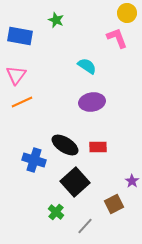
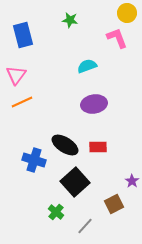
green star: moved 14 px right; rotated 14 degrees counterclockwise
blue rectangle: moved 3 px right, 1 px up; rotated 65 degrees clockwise
cyan semicircle: rotated 54 degrees counterclockwise
purple ellipse: moved 2 px right, 2 px down
